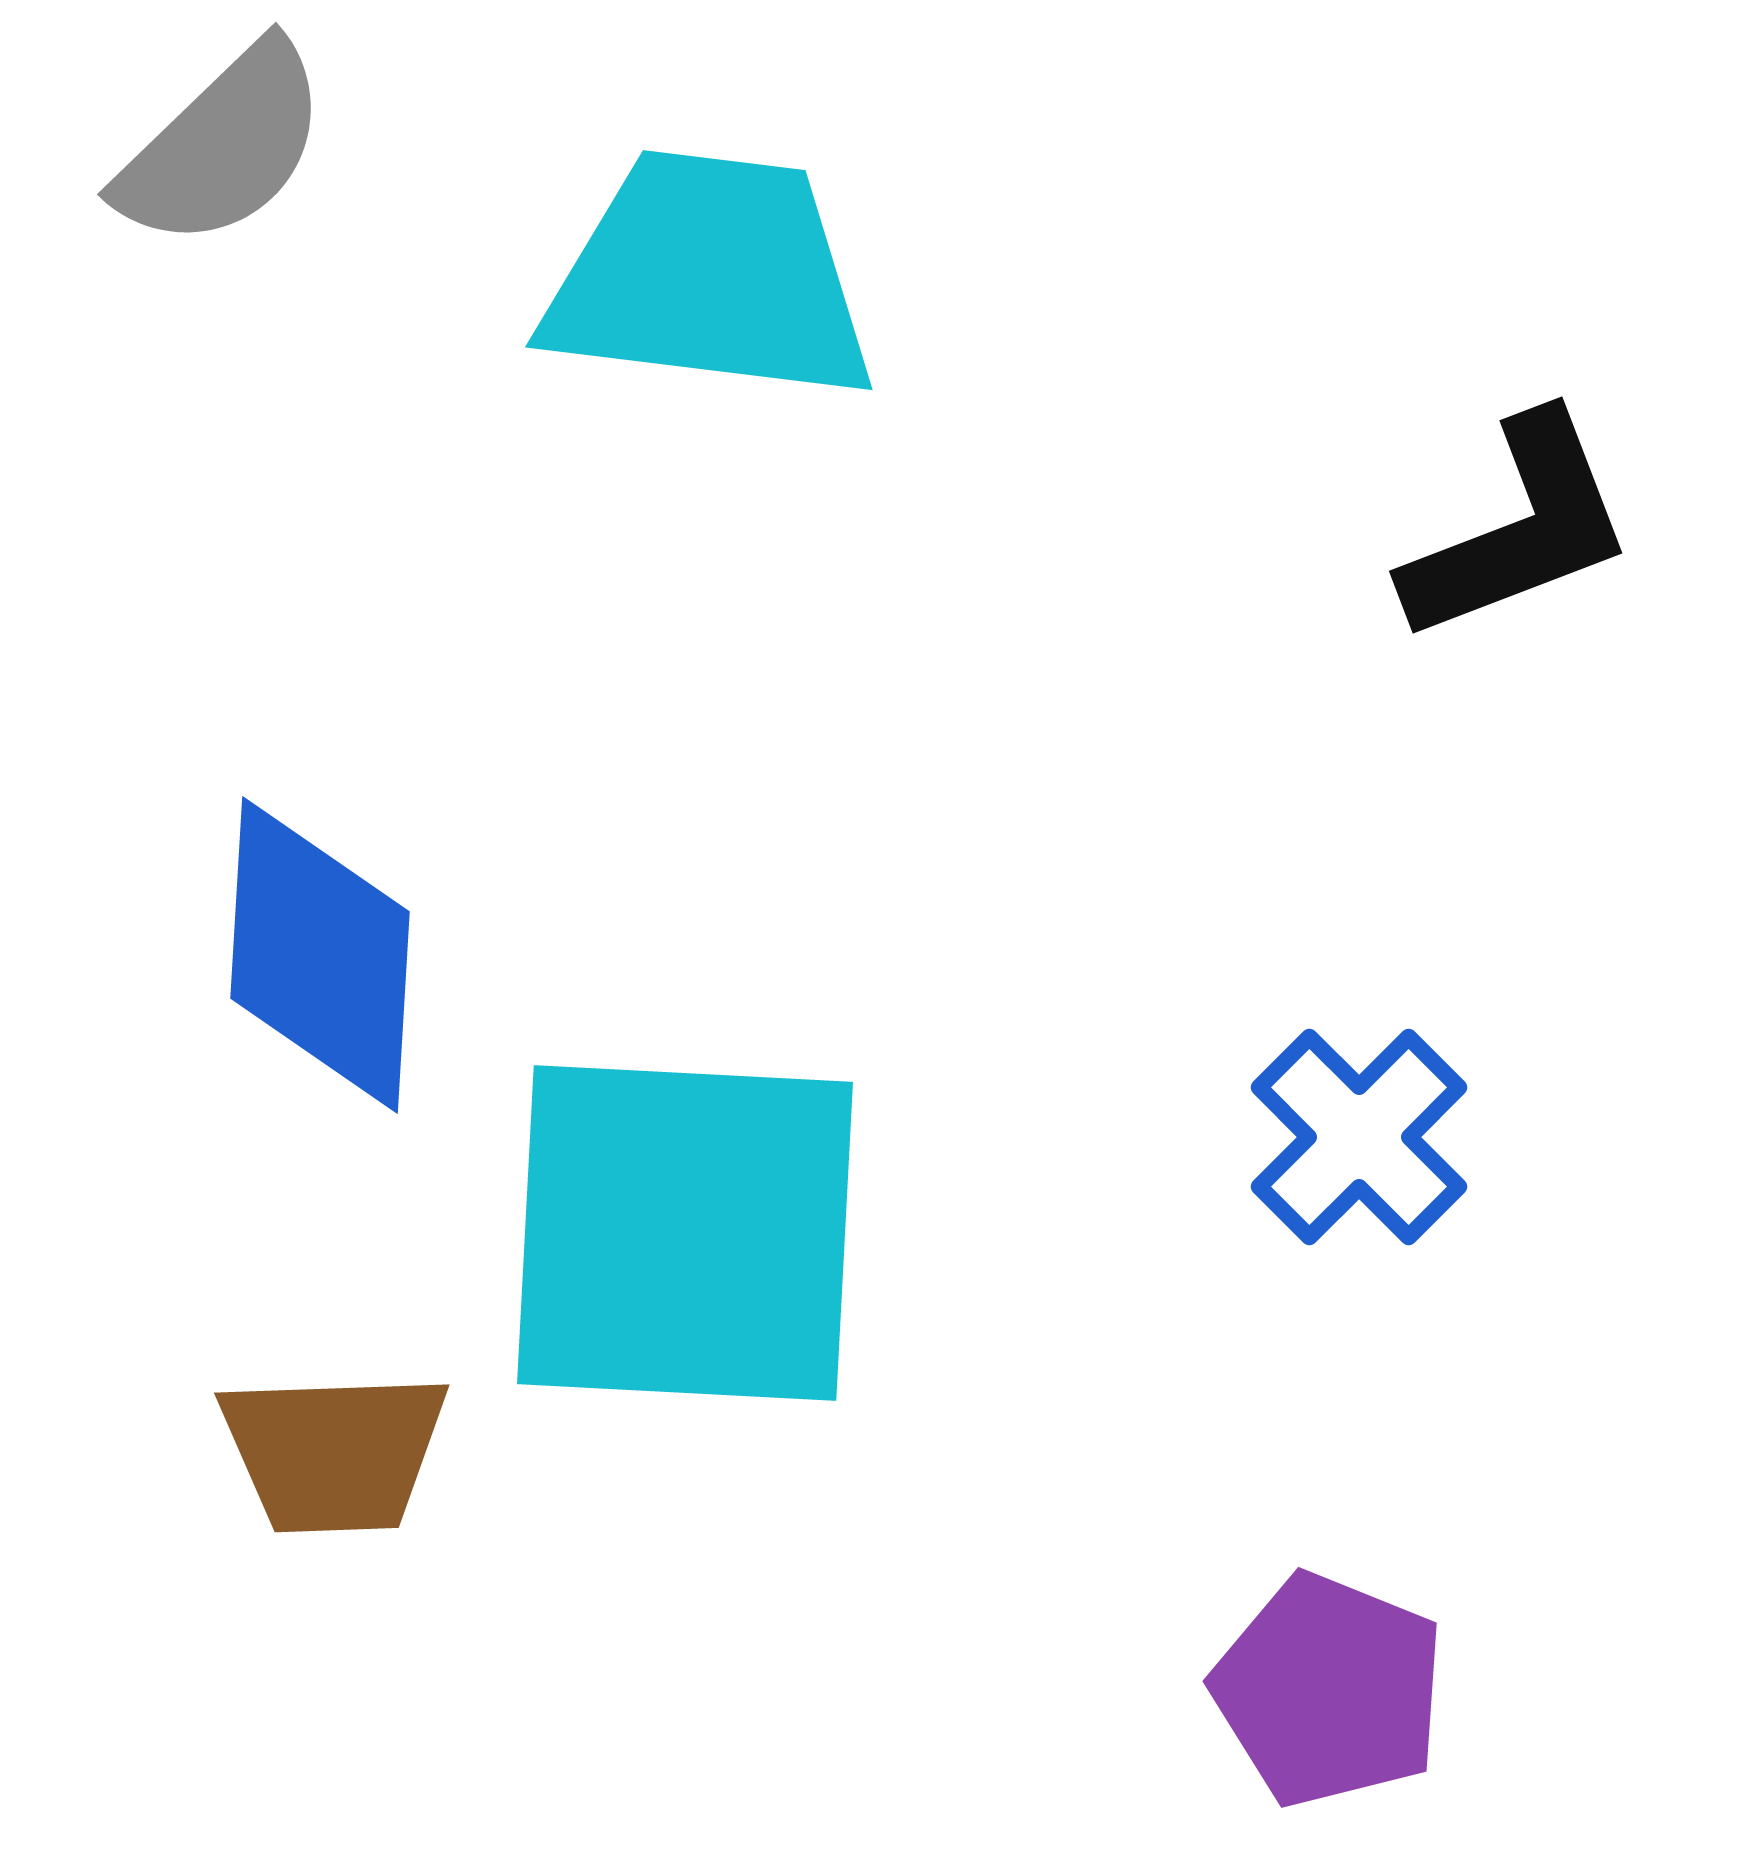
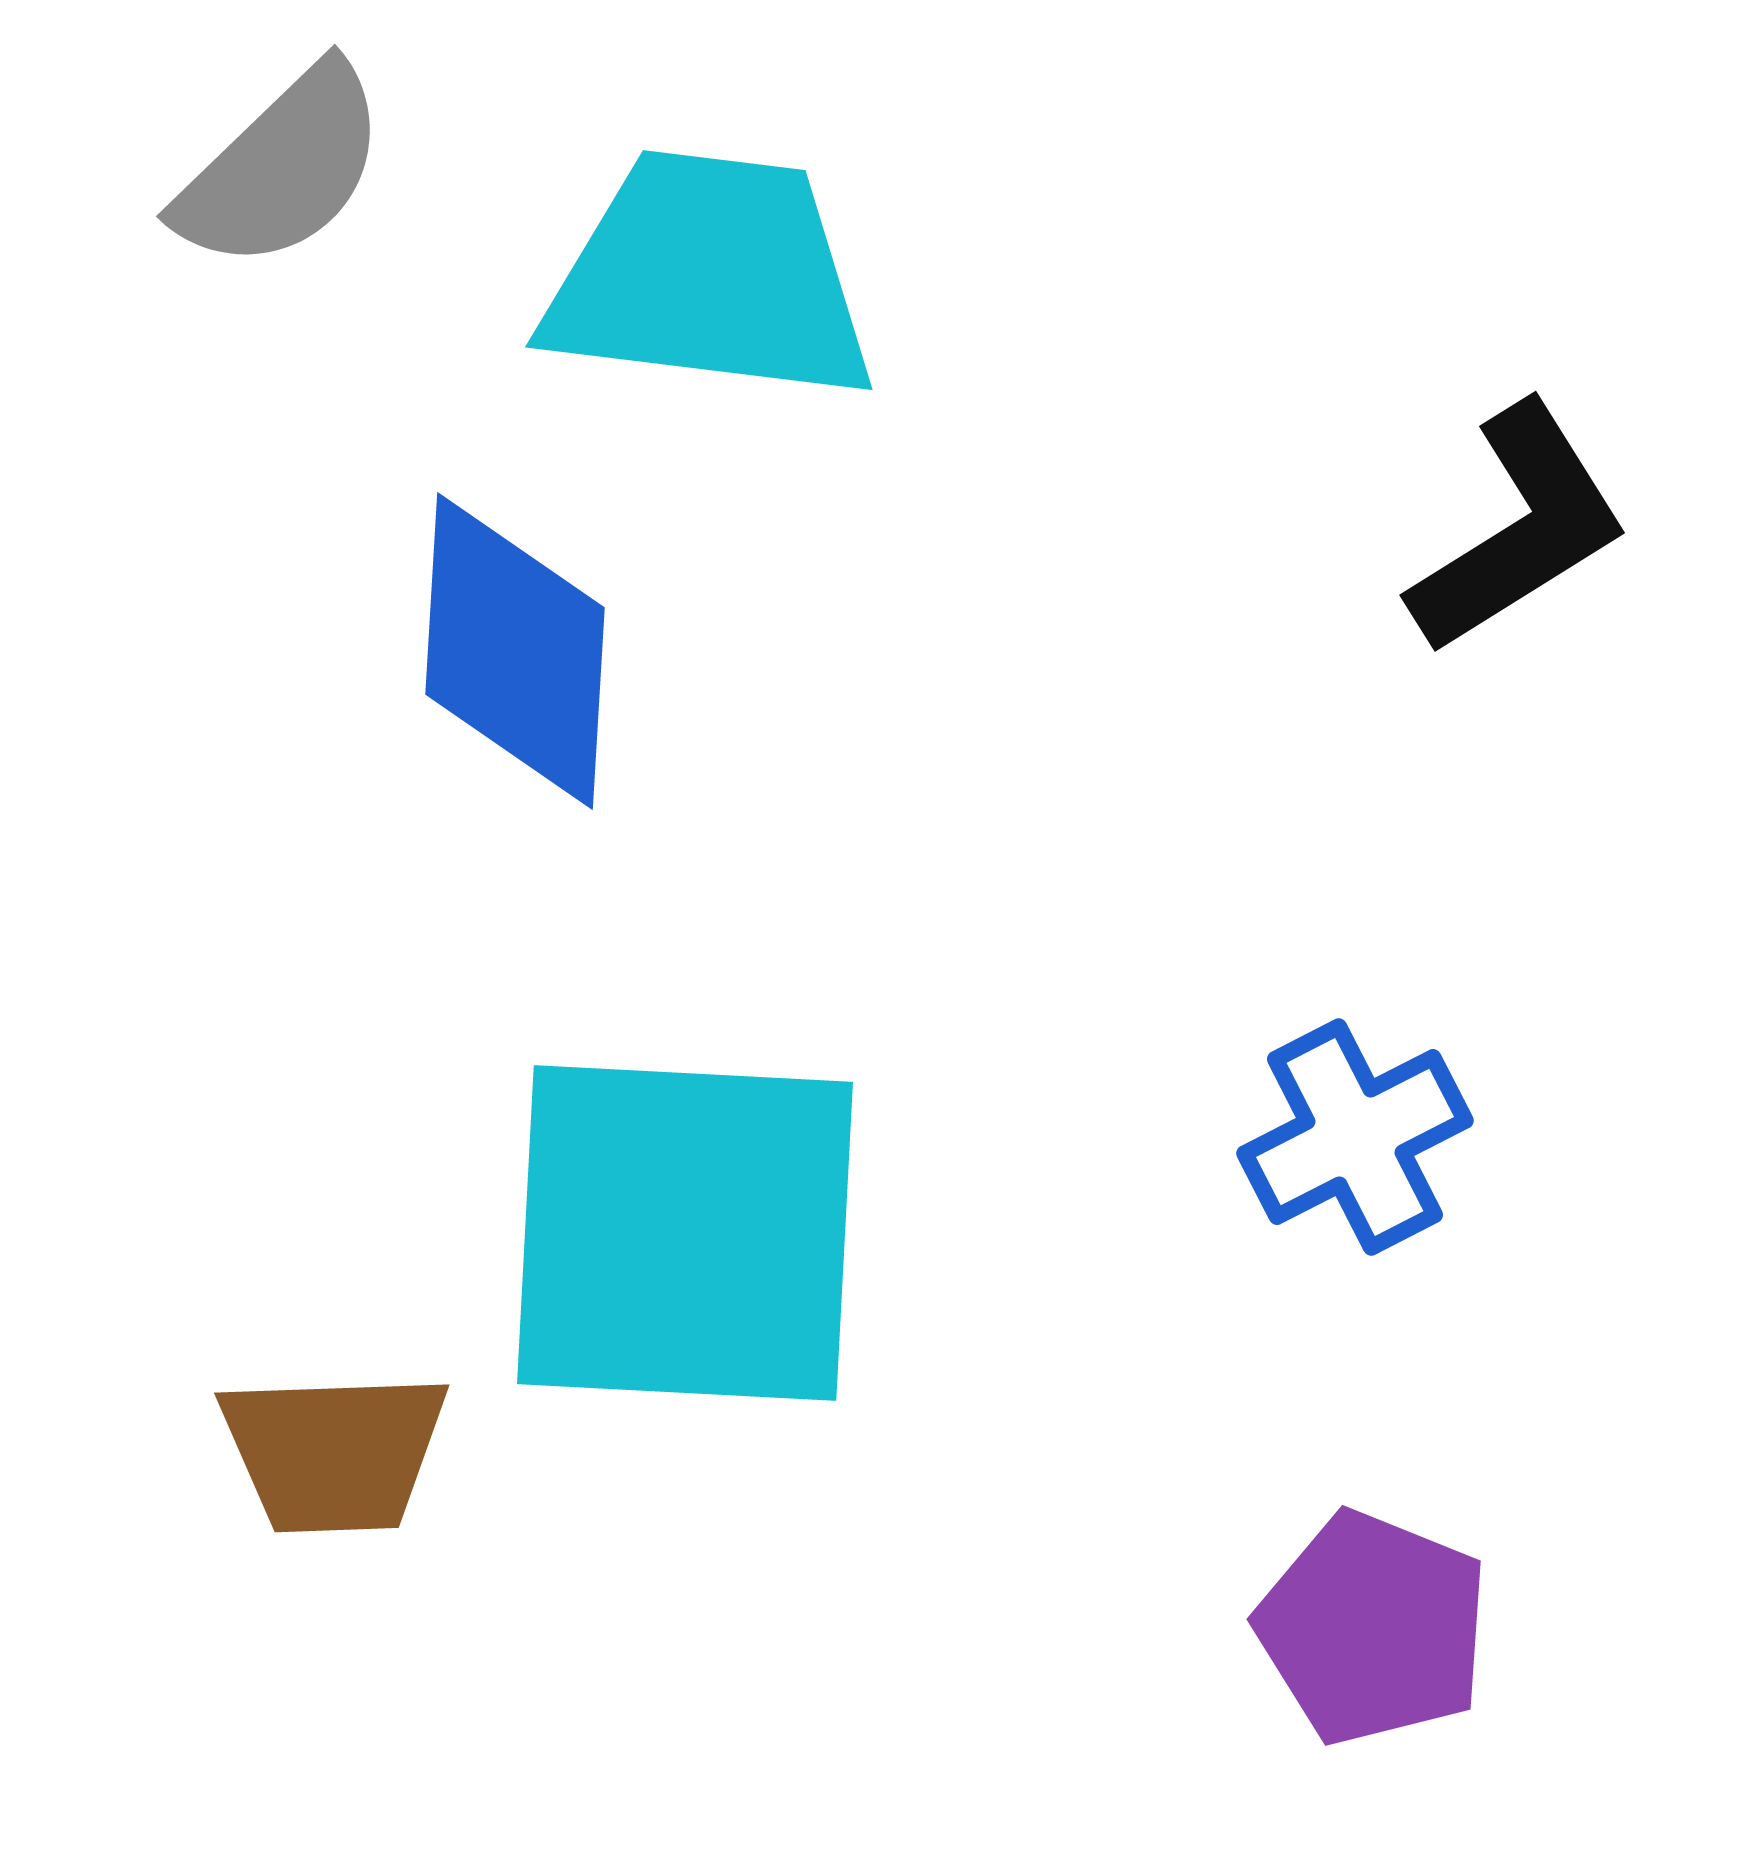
gray semicircle: moved 59 px right, 22 px down
black L-shape: rotated 11 degrees counterclockwise
blue diamond: moved 195 px right, 304 px up
blue cross: moved 4 px left; rotated 18 degrees clockwise
purple pentagon: moved 44 px right, 62 px up
